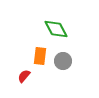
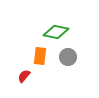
green diamond: moved 3 px down; rotated 50 degrees counterclockwise
gray circle: moved 5 px right, 4 px up
